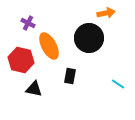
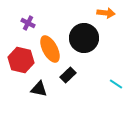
orange arrow: rotated 18 degrees clockwise
black circle: moved 5 px left
orange ellipse: moved 1 px right, 3 px down
black rectangle: moved 2 px left, 1 px up; rotated 35 degrees clockwise
cyan line: moved 2 px left
black triangle: moved 5 px right
